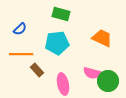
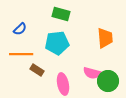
orange trapezoid: moved 3 px right; rotated 60 degrees clockwise
brown rectangle: rotated 16 degrees counterclockwise
